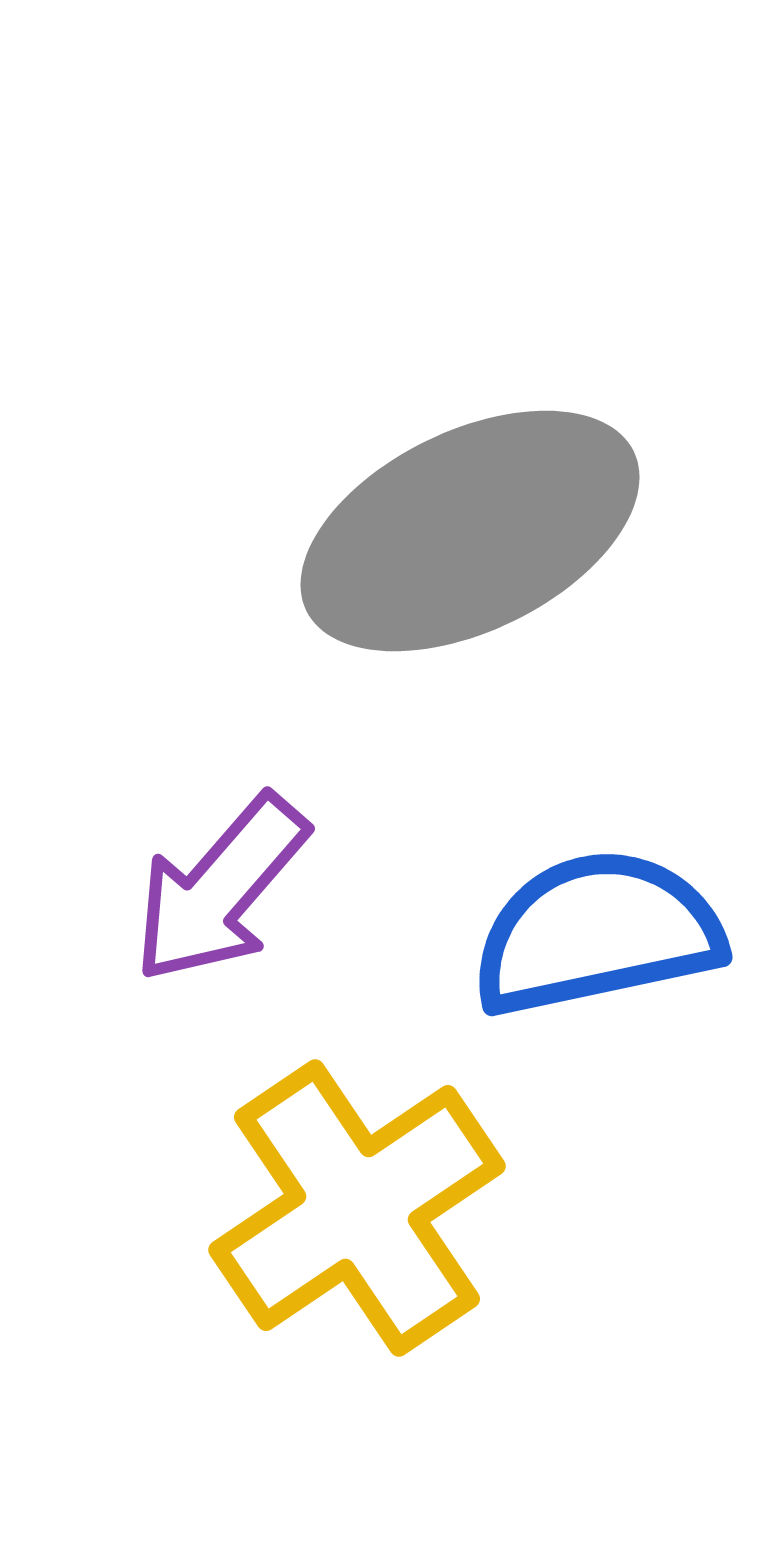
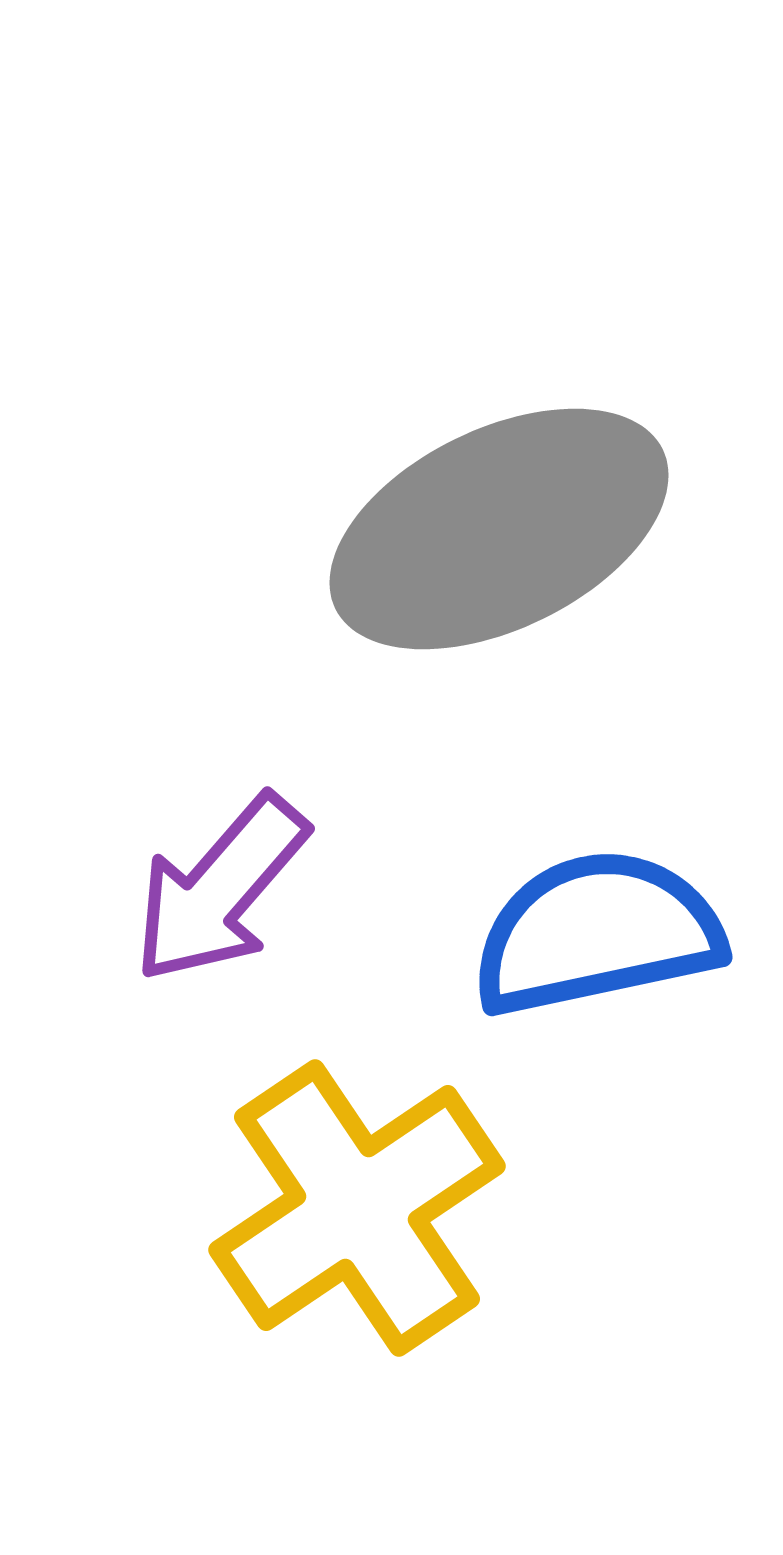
gray ellipse: moved 29 px right, 2 px up
